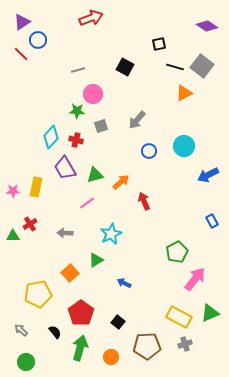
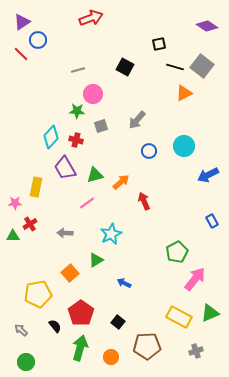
pink star at (13, 191): moved 2 px right, 12 px down
black semicircle at (55, 332): moved 6 px up
gray cross at (185, 344): moved 11 px right, 7 px down
